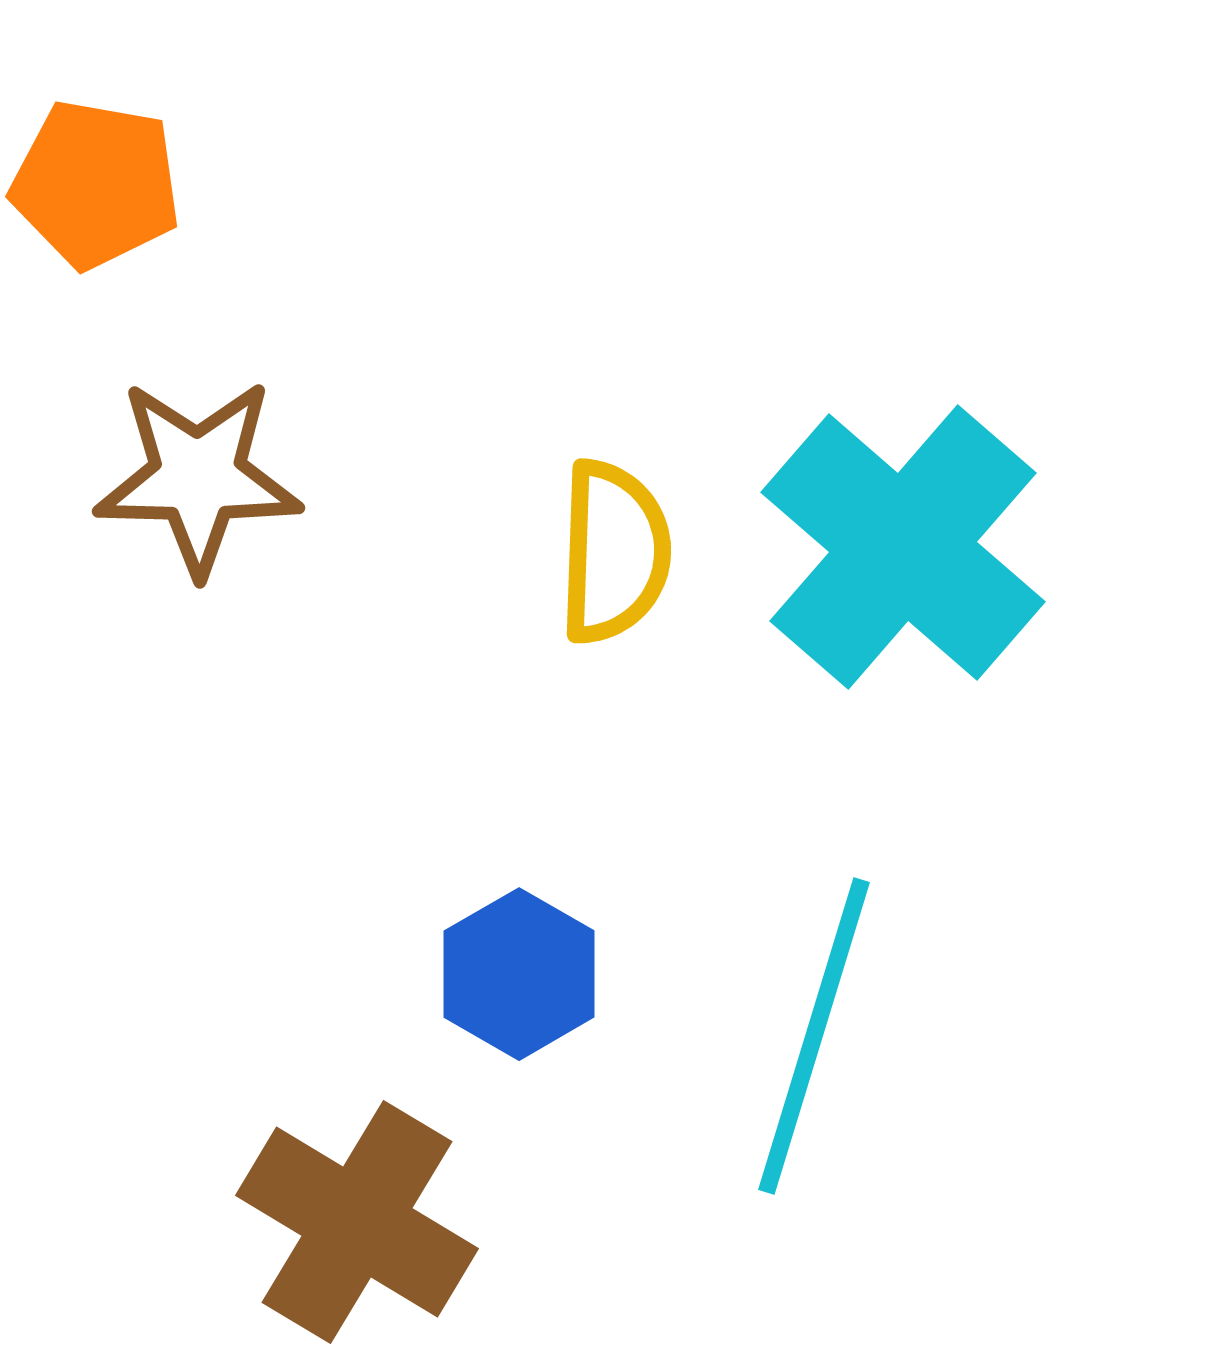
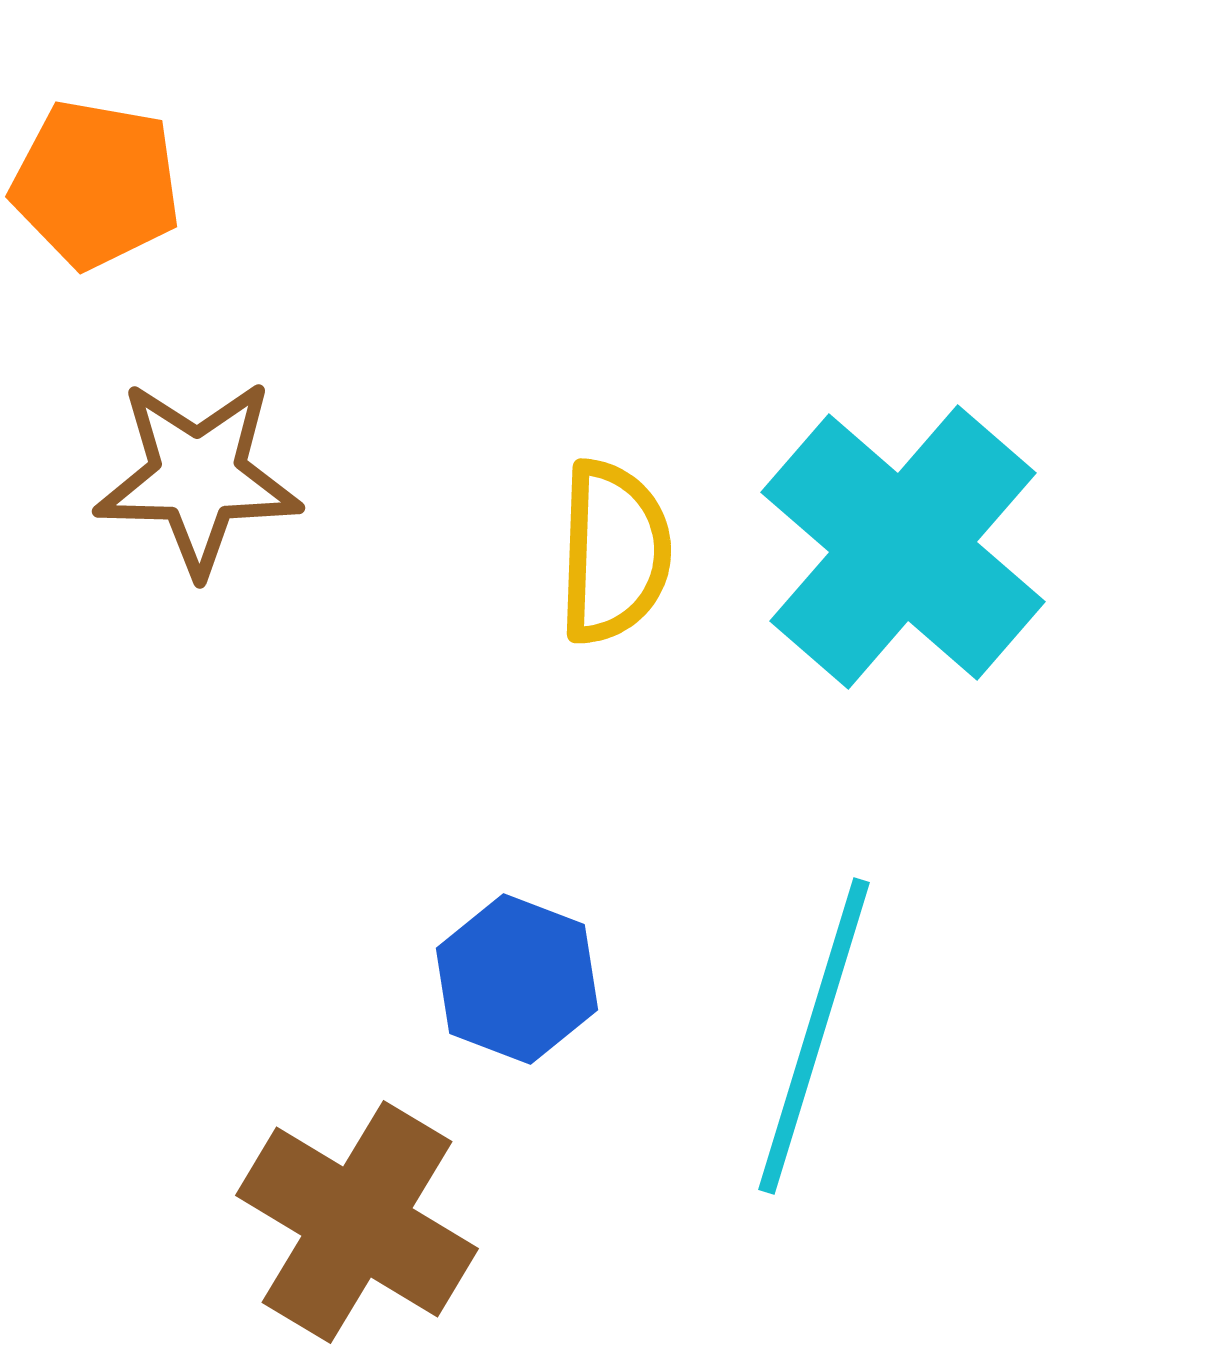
blue hexagon: moved 2 px left, 5 px down; rotated 9 degrees counterclockwise
